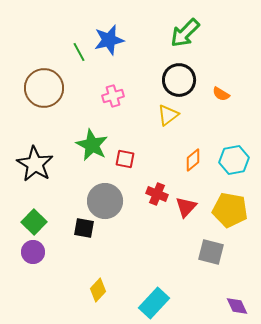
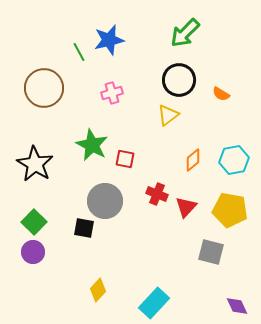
pink cross: moved 1 px left, 3 px up
